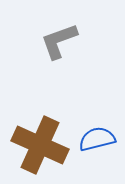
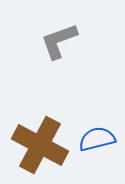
brown cross: rotated 4 degrees clockwise
